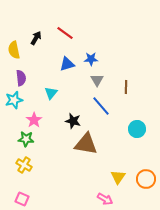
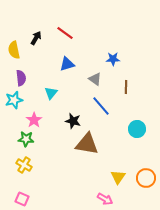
blue star: moved 22 px right
gray triangle: moved 2 px left, 1 px up; rotated 24 degrees counterclockwise
brown triangle: moved 1 px right
orange circle: moved 1 px up
